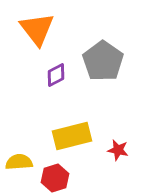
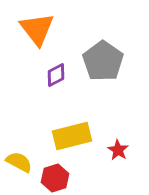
red star: rotated 20 degrees clockwise
yellow semicircle: rotated 32 degrees clockwise
